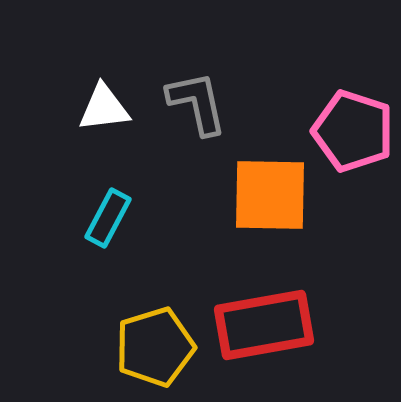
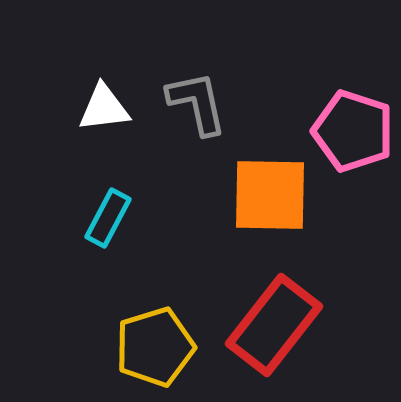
red rectangle: moved 10 px right; rotated 42 degrees counterclockwise
